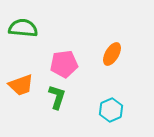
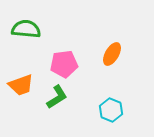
green semicircle: moved 3 px right, 1 px down
green L-shape: rotated 40 degrees clockwise
cyan hexagon: rotated 15 degrees counterclockwise
